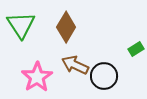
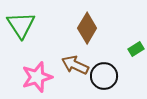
brown diamond: moved 21 px right, 1 px down
pink star: rotated 16 degrees clockwise
